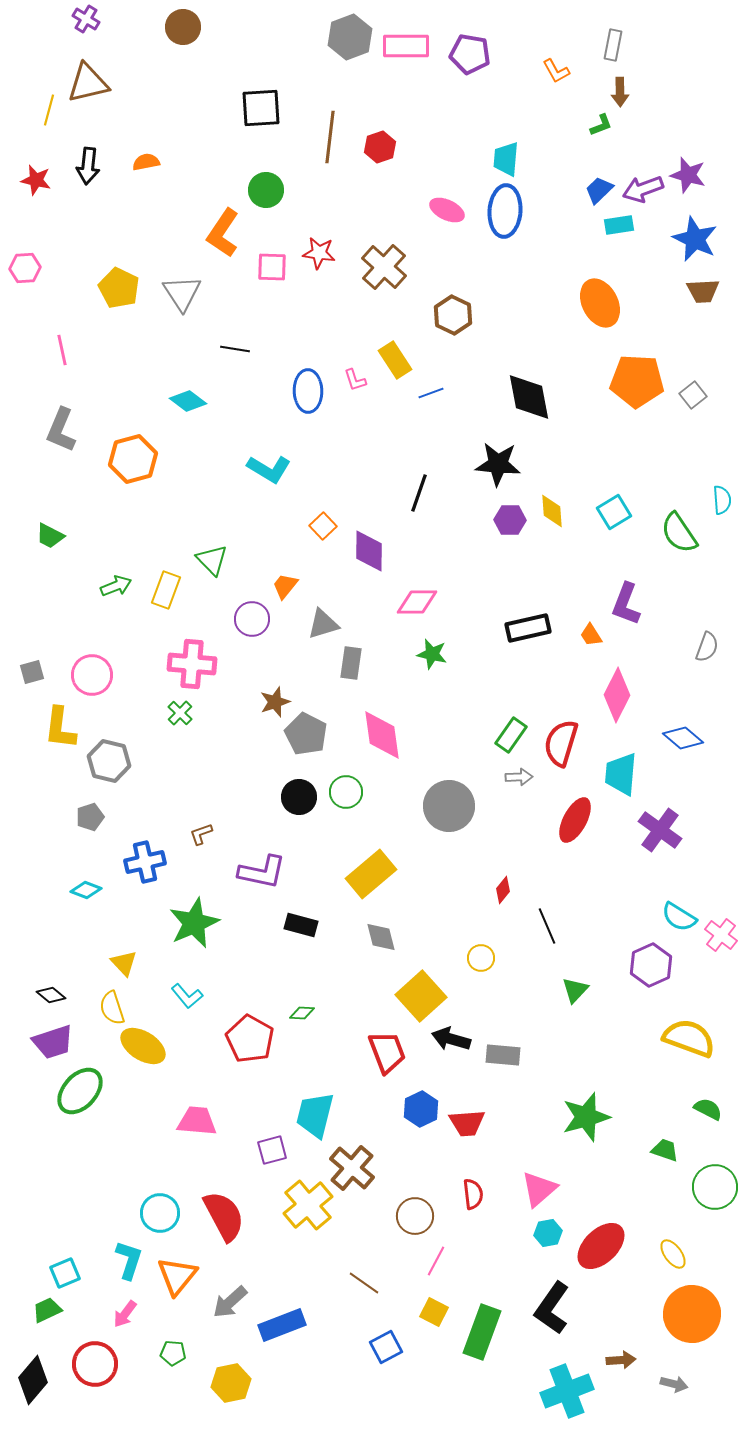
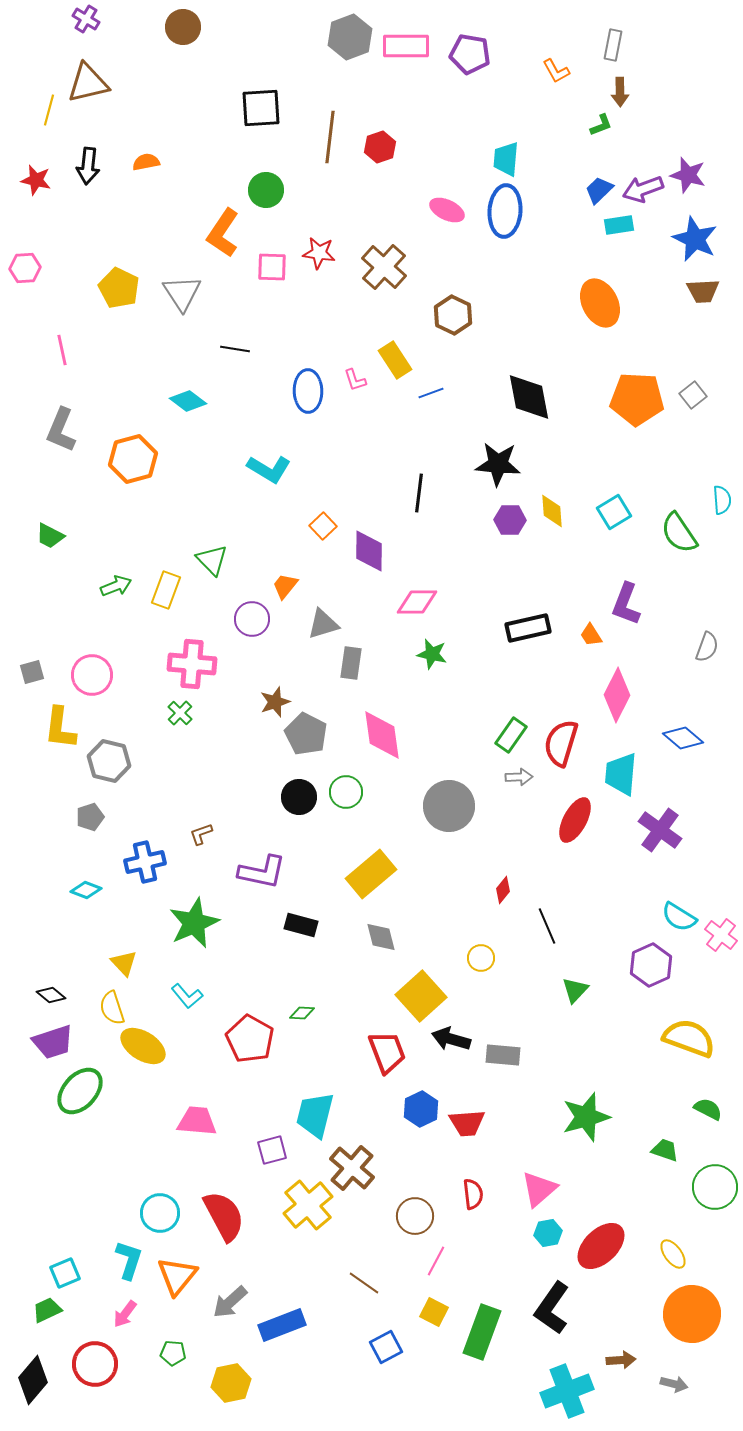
orange pentagon at (637, 381): moved 18 px down
black line at (419, 493): rotated 12 degrees counterclockwise
